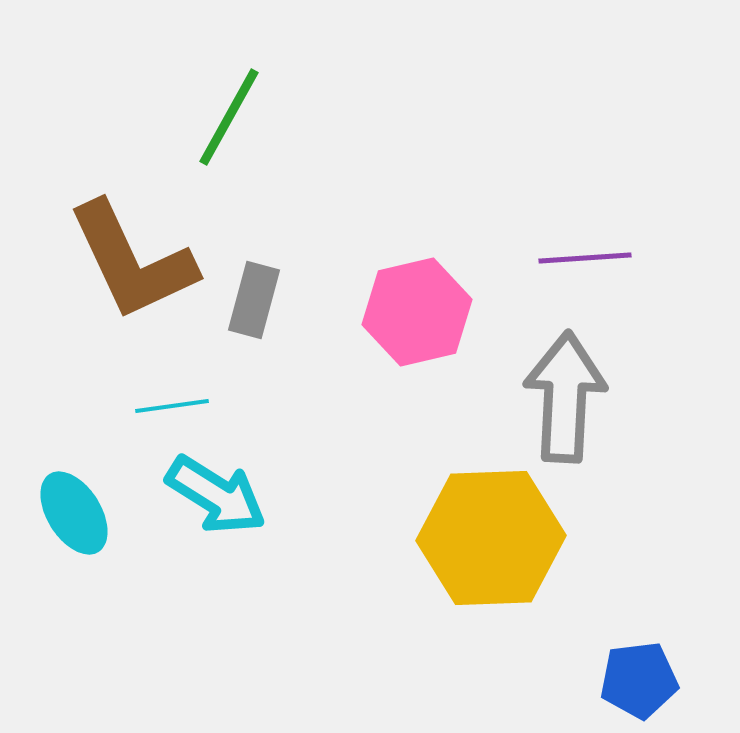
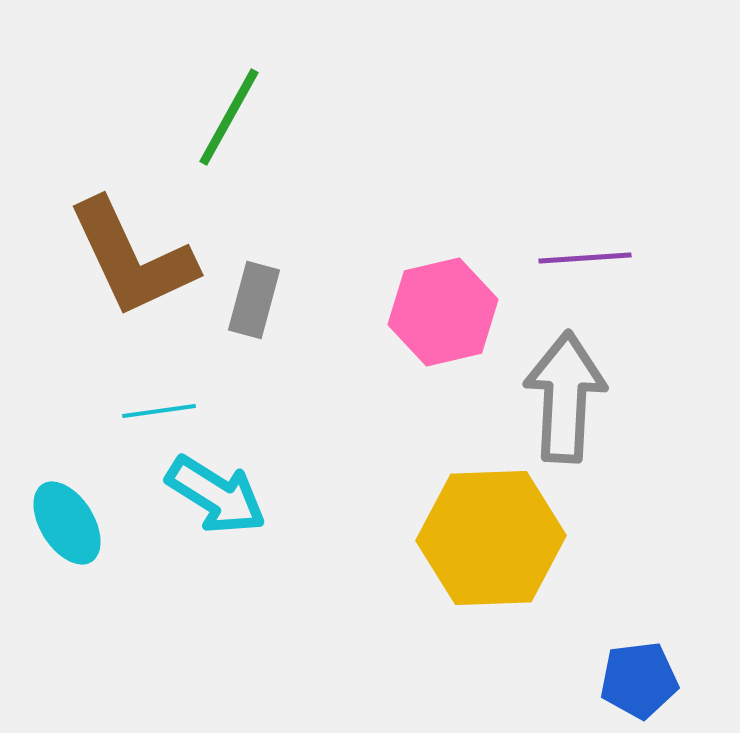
brown L-shape: moved 3 px up
pink hexagon: moved 26 px right
cyan line: moved 13 px left, 5 px down
cyan ellipse: moved 7 px left, 10 px down
